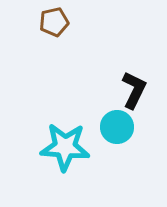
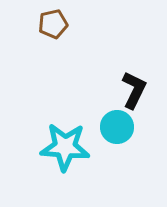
brown pentagon: moved 1 px left, 2 px down
